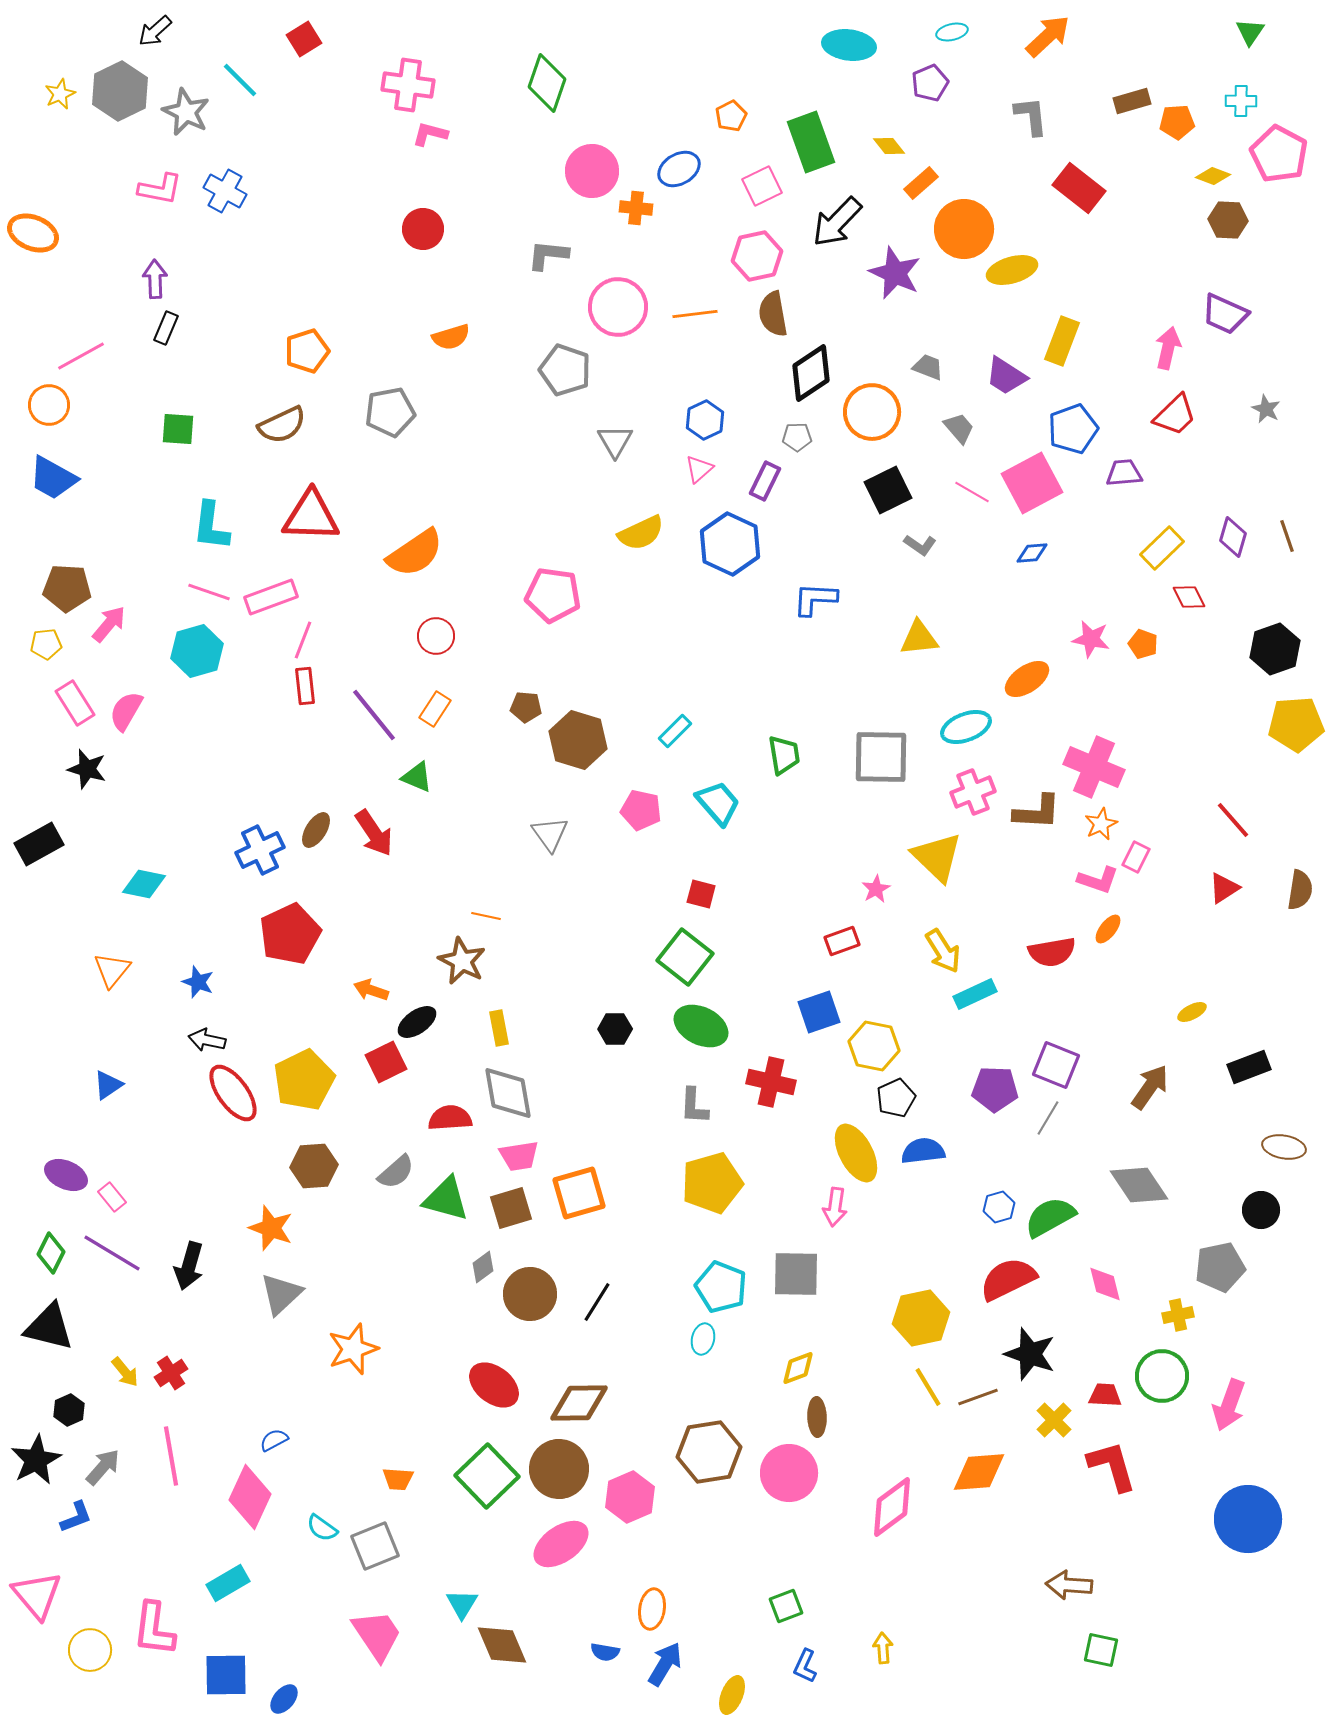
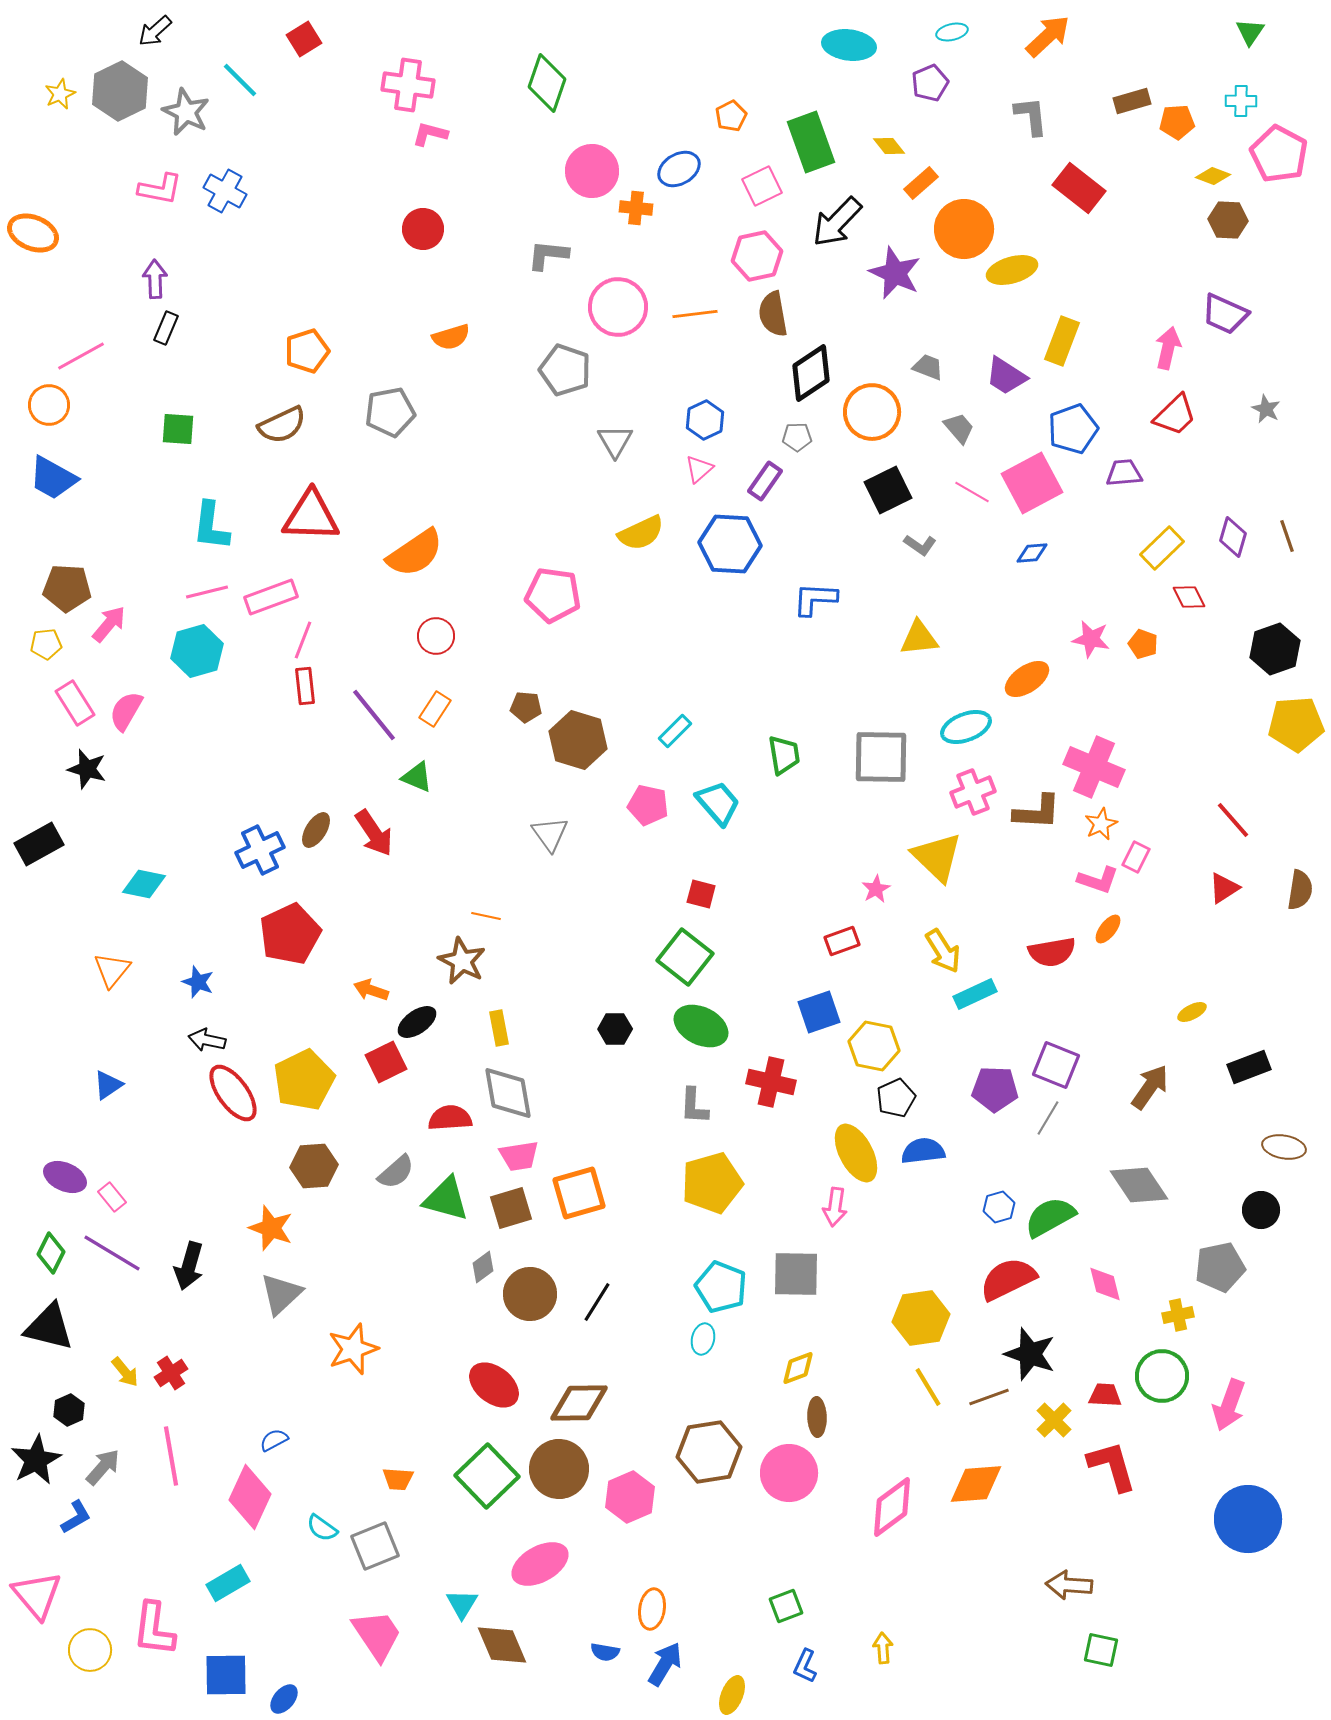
purple rectangle at (765, 481): rotated 9 degrees clockwise
blue hexagon at (730, 544): rotated 22 degrees counterclockwise
pink line at (209, 592): moved 2 px left; rotated 33 degrees counterclockwise
pink pentagon at (641, 810): moved 7 px right, 5 px up
purple ellipse at (66, 1175): moved 1 px left, 2 px down
yellow hexagon at (921, 1318): rotated 4 degrees clockwise
brown line at (978, 1397): moved 11 px right
orange diamond at (979, 1472): moved 3 px left, 12 px down
blue L-shape at (76, 1517): rotated 9 degrees counterclockwise
pink ellipse at (561, 1544): moved 21 px left, 20 px down; rotated 6 degrees clockwise
